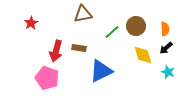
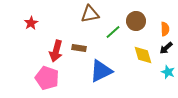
brown triangle: moved 7 px right
brown circle: moved 5 px up
green line: moved 1 px right
